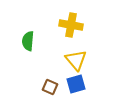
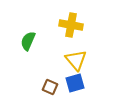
green semicircle: rotated 18 degrees clockwise
blue square: moved 1 px left, 1 px up
